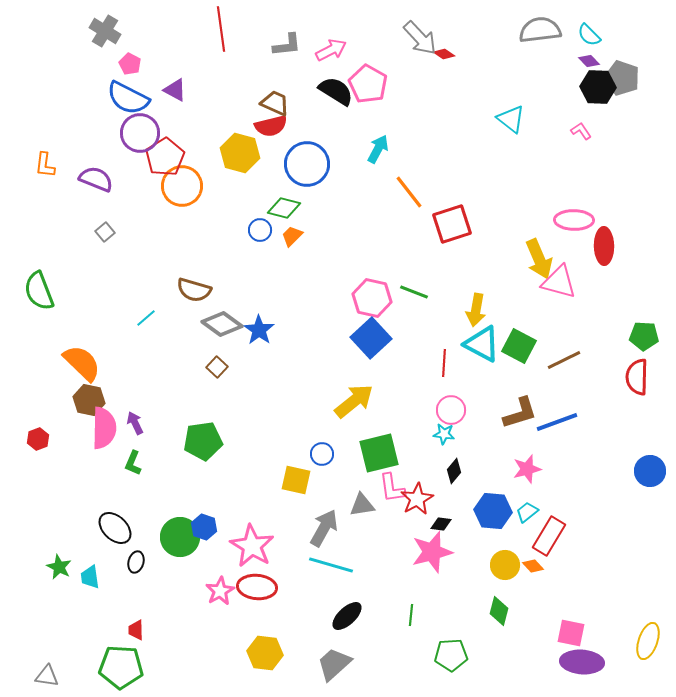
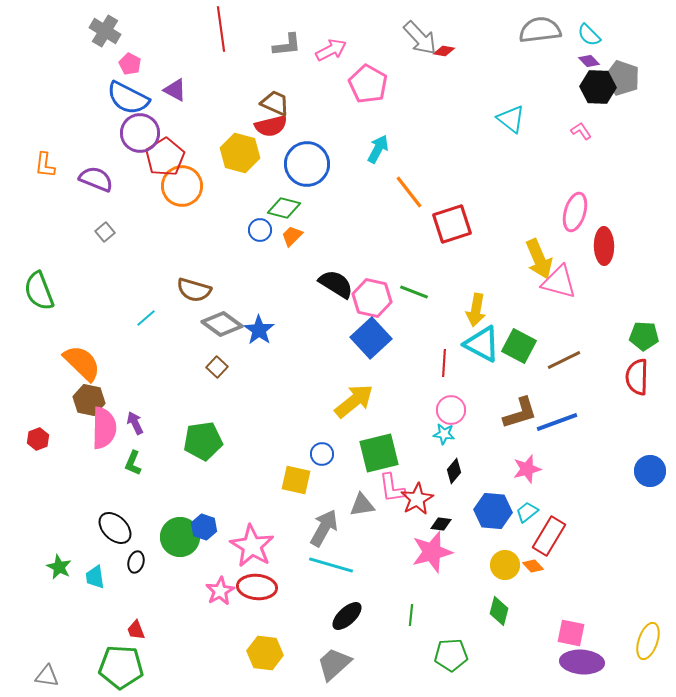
red diamond at (444, 54): moved 3 px up; rotated 25 degrees counterclockwise
black semicircle at (336, 91): moved 193 px down
pink ellipse at (574, 220): moved 1 px right, 8 px up; rotated 75 degrees counterclockwise
cyan trapezoid at (90, 577): moved 5 px right
red trapezoid at (136, 630): rotated 20 degrees counterclockwise
